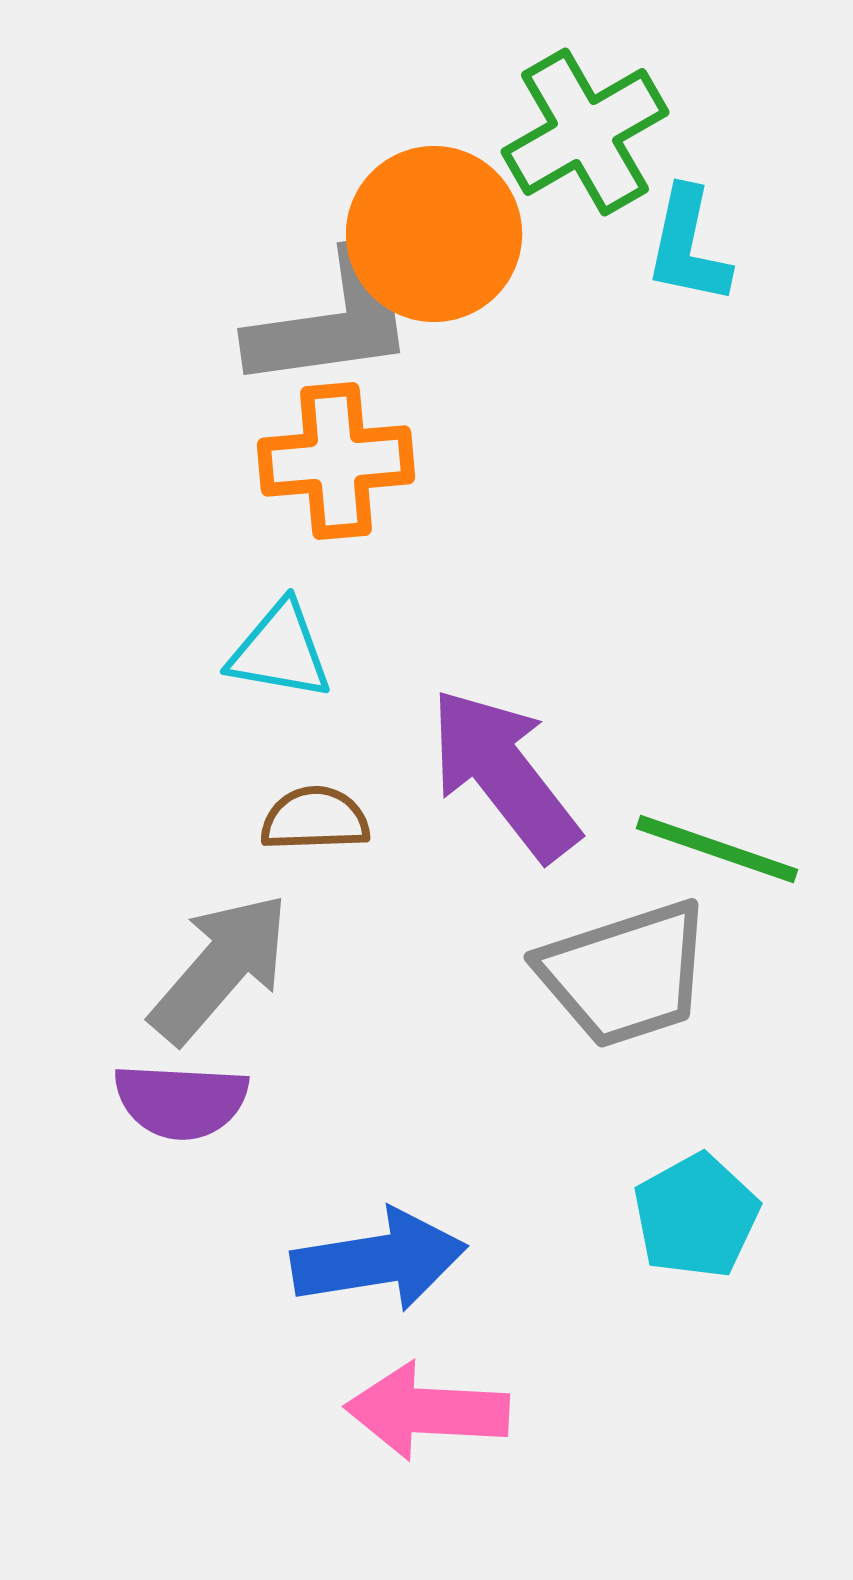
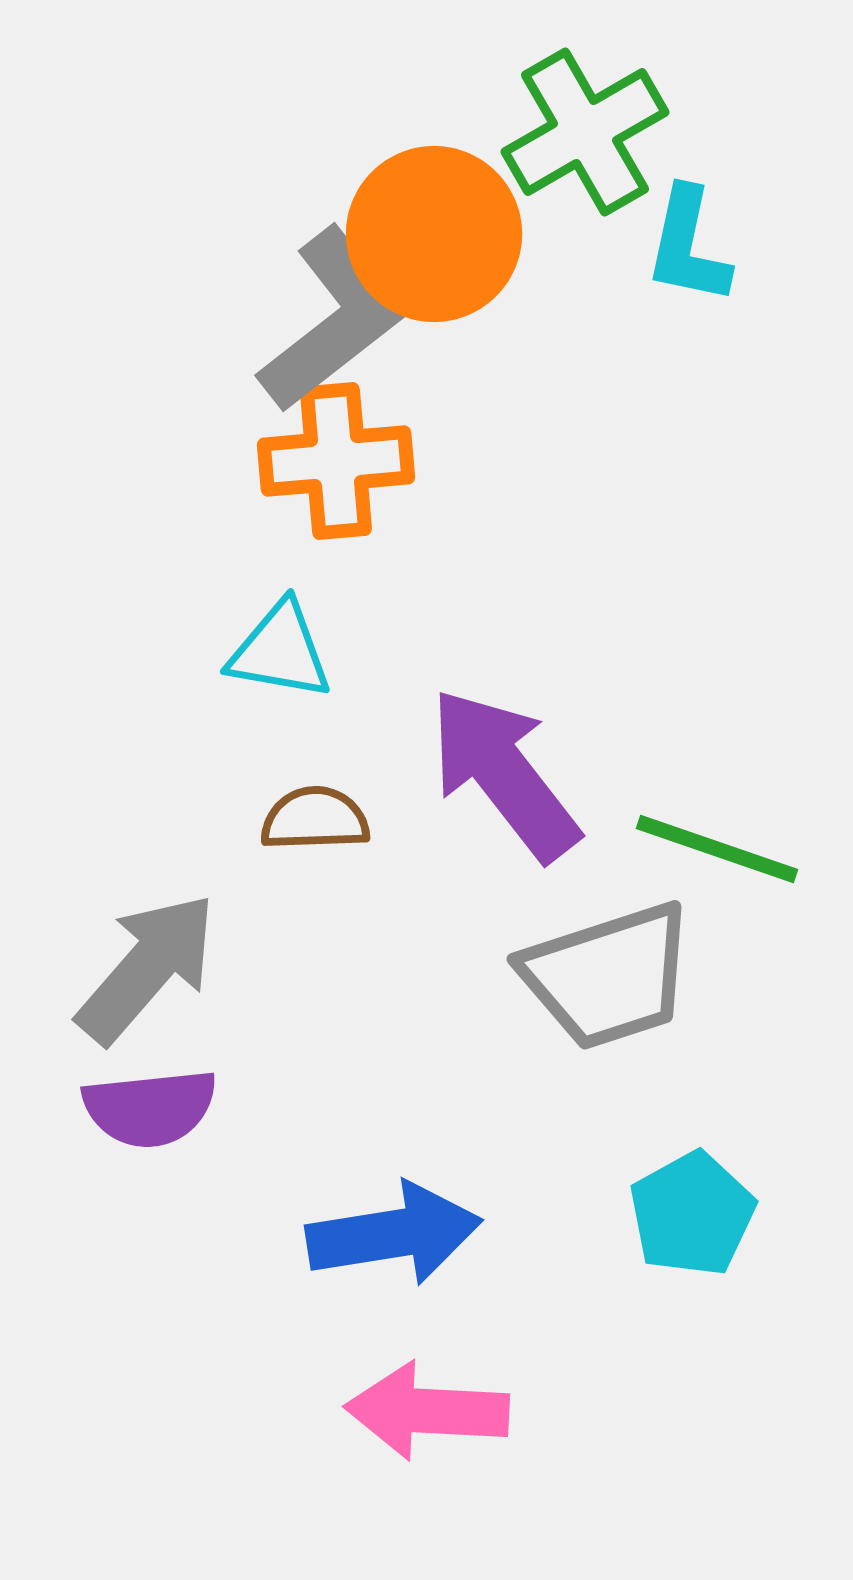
gray L-shape: rotated 30 degrees counterclockwise
gray arrow: moved 73 px left
gray trapezoid: moved 17 px left, 2 px down
purple semicircle: moved 31 px left, 7 px down; rotated 9 degrees counterclockwise
cyan pentagon: moved 4 px left, 2 px up
blue arrow: moved 15 px right, 26 px up
